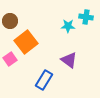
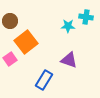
purple triangle: rotated 18 degrees counterclockwise
